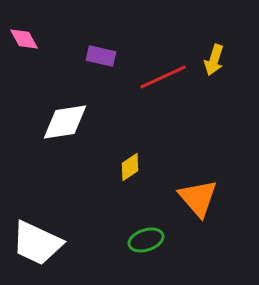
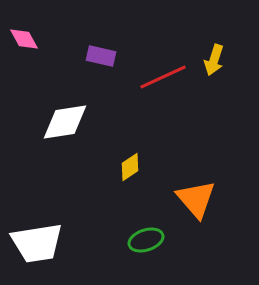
orange triangle: moved 2 px left, 1 px down
white trapezoid: rotated 34 degrees counterclockwise
